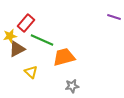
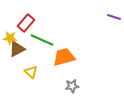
yellow star: moved 2 px down; rotated 16 degrees clockwise
